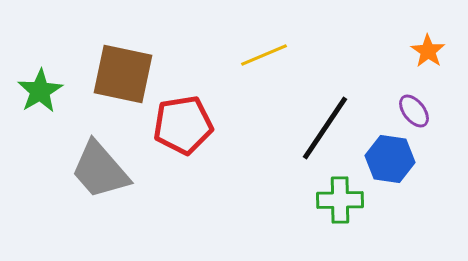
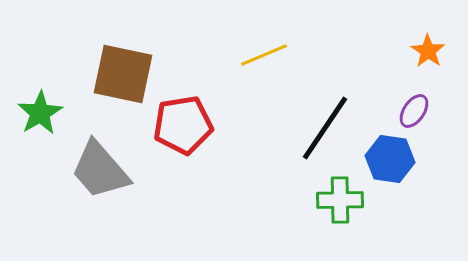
green star: moved 22 px down
purple ellipse: rotated 72 degrees clockwise
